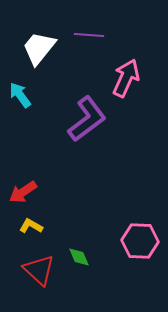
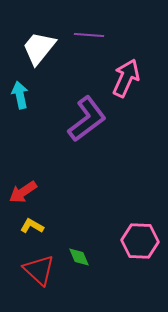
cyan arrow: rotated 24 degrees clockwise
yellow L-shape: moved 1 px right
